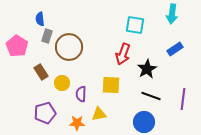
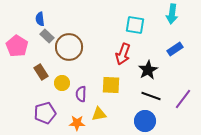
gray rectangle: rotated 64 degrees counterclockwise
black star: moved 1 px right, 1 px down
purple line: rotated 30 degrees clockwise
blue circle: moved 1 px right, 1 px up
